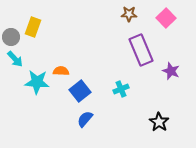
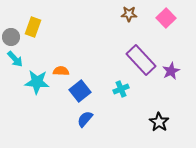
purple rectangle: moved 10 px down; rotated 20 degrees counterclockwise
purple star: rotated 24 degrees clockwise
